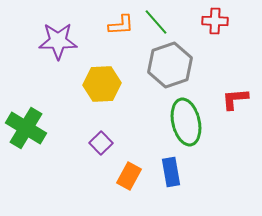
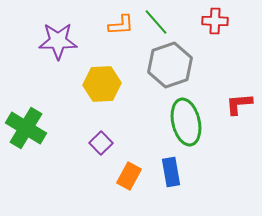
red L-shape: moved 4 px right, 5 px down
